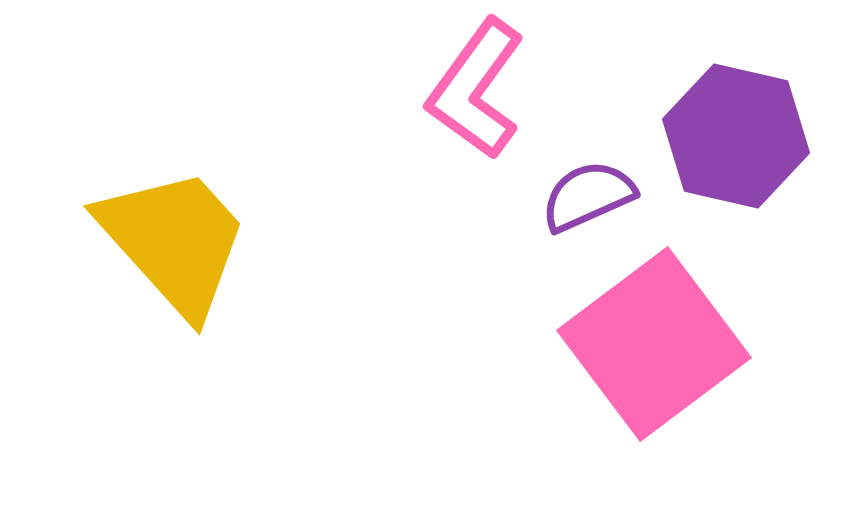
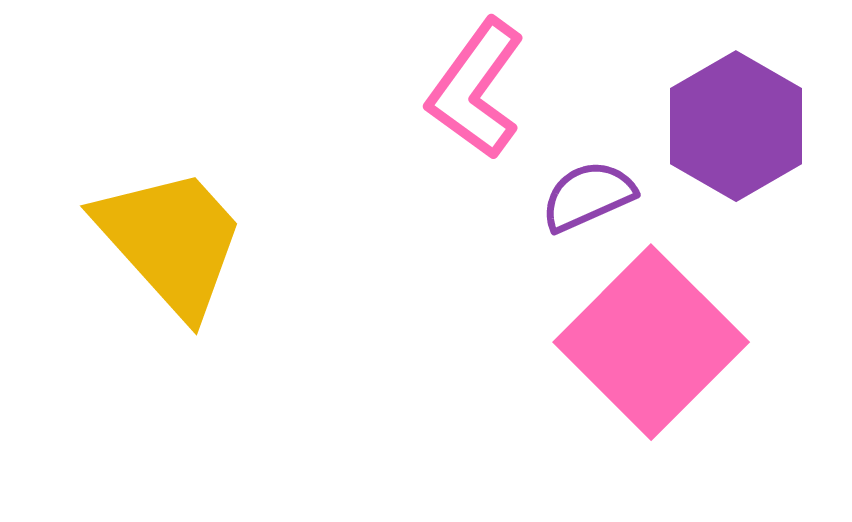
purple hexagon: moved 10 px up; rotated 17 degrees clockwise
yellow trapezoid: moved 3 px left
pink square: moved 3 px left, 2 px up; rotated 8 degrees counterclockwise
